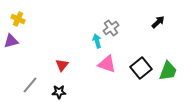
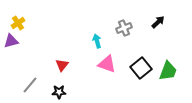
yellow cross: moved 4 px down; rotated 32 degrees clockwise
gray cross: moved 13 px right; rotated 14 degrees clockwise
